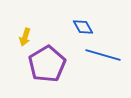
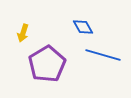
yellow arrow: moved 2 px left, 4 px up
